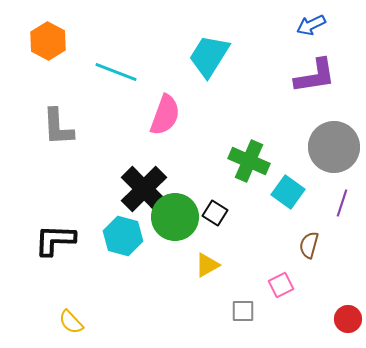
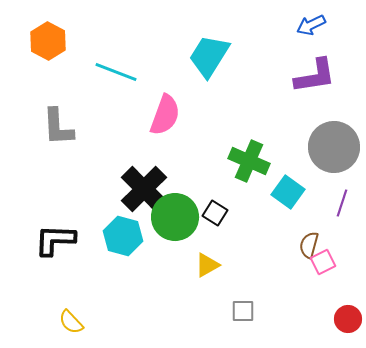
pink square: moved 42 px right, 23 px up
